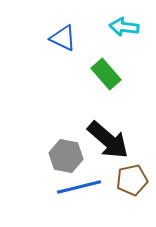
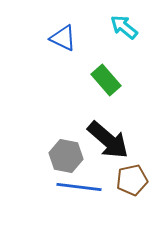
cyan arrow: rotated 32 degrees clockwise
green rectangle: moved 6 px down
blue line: rotated 21 degrees clockwise
